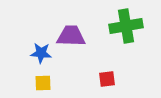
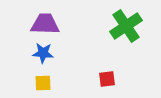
green cross: rotated 24 degrees counterclockwise
purple trapezoid: moved 26 px left, 12 px up
blue star: moved 2 px right
